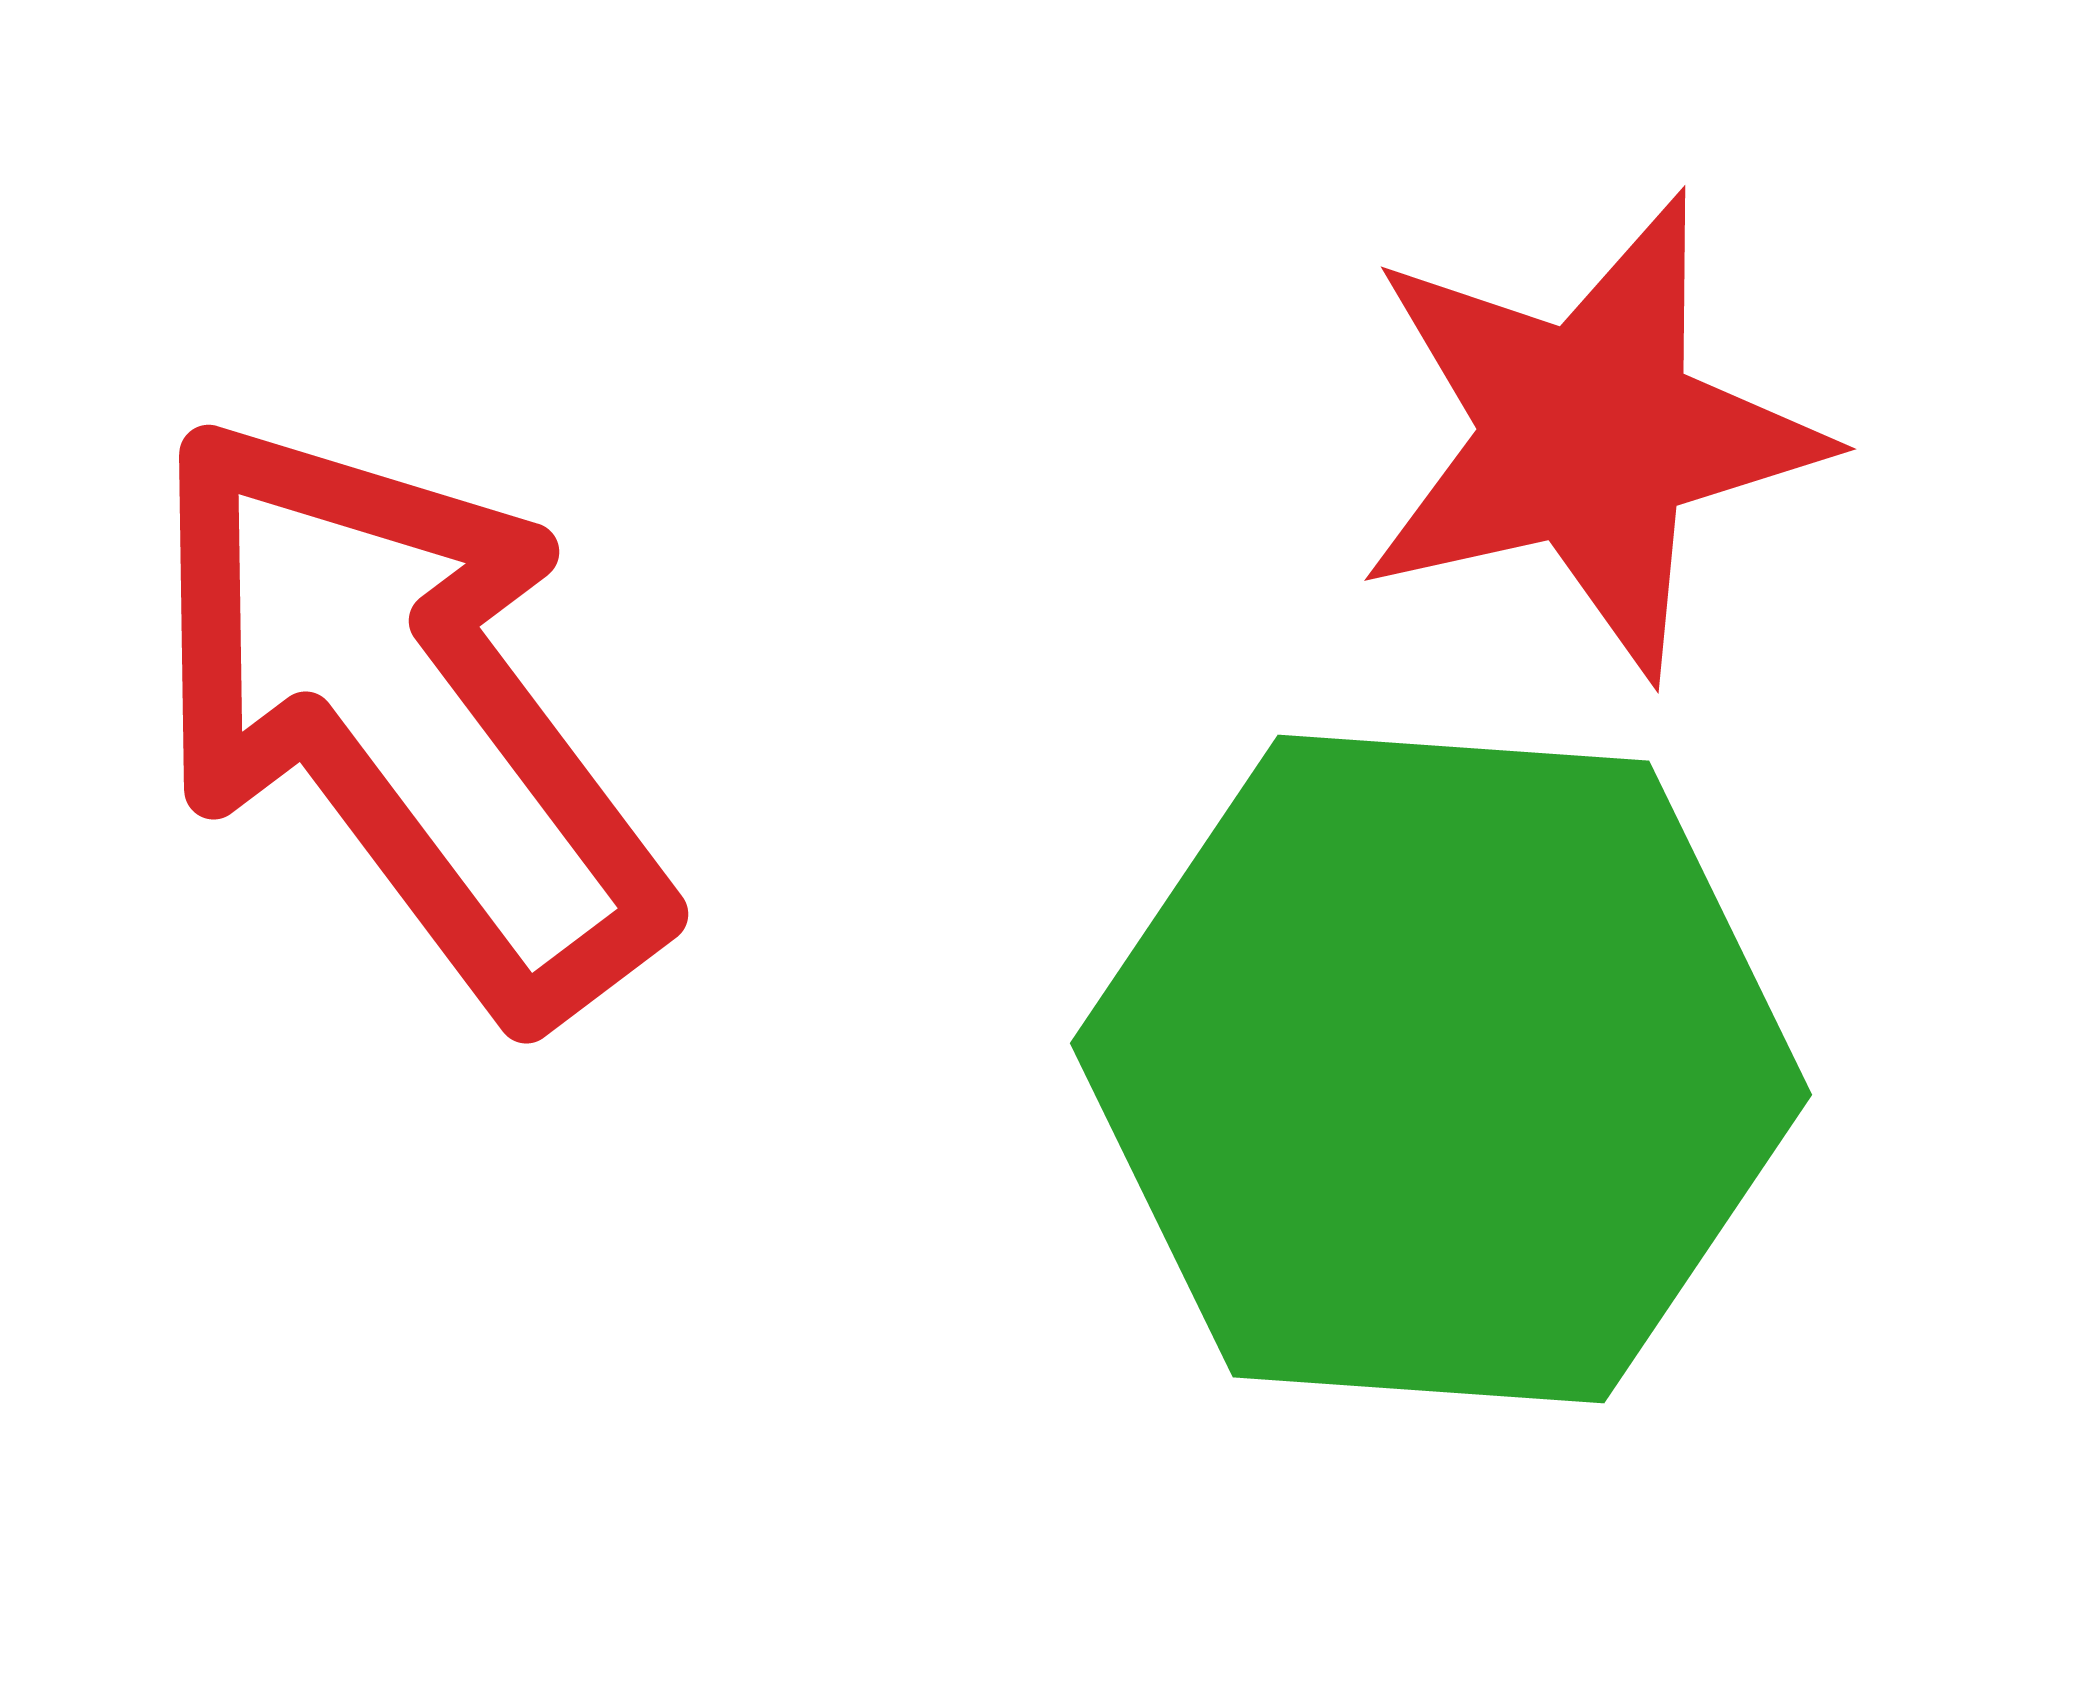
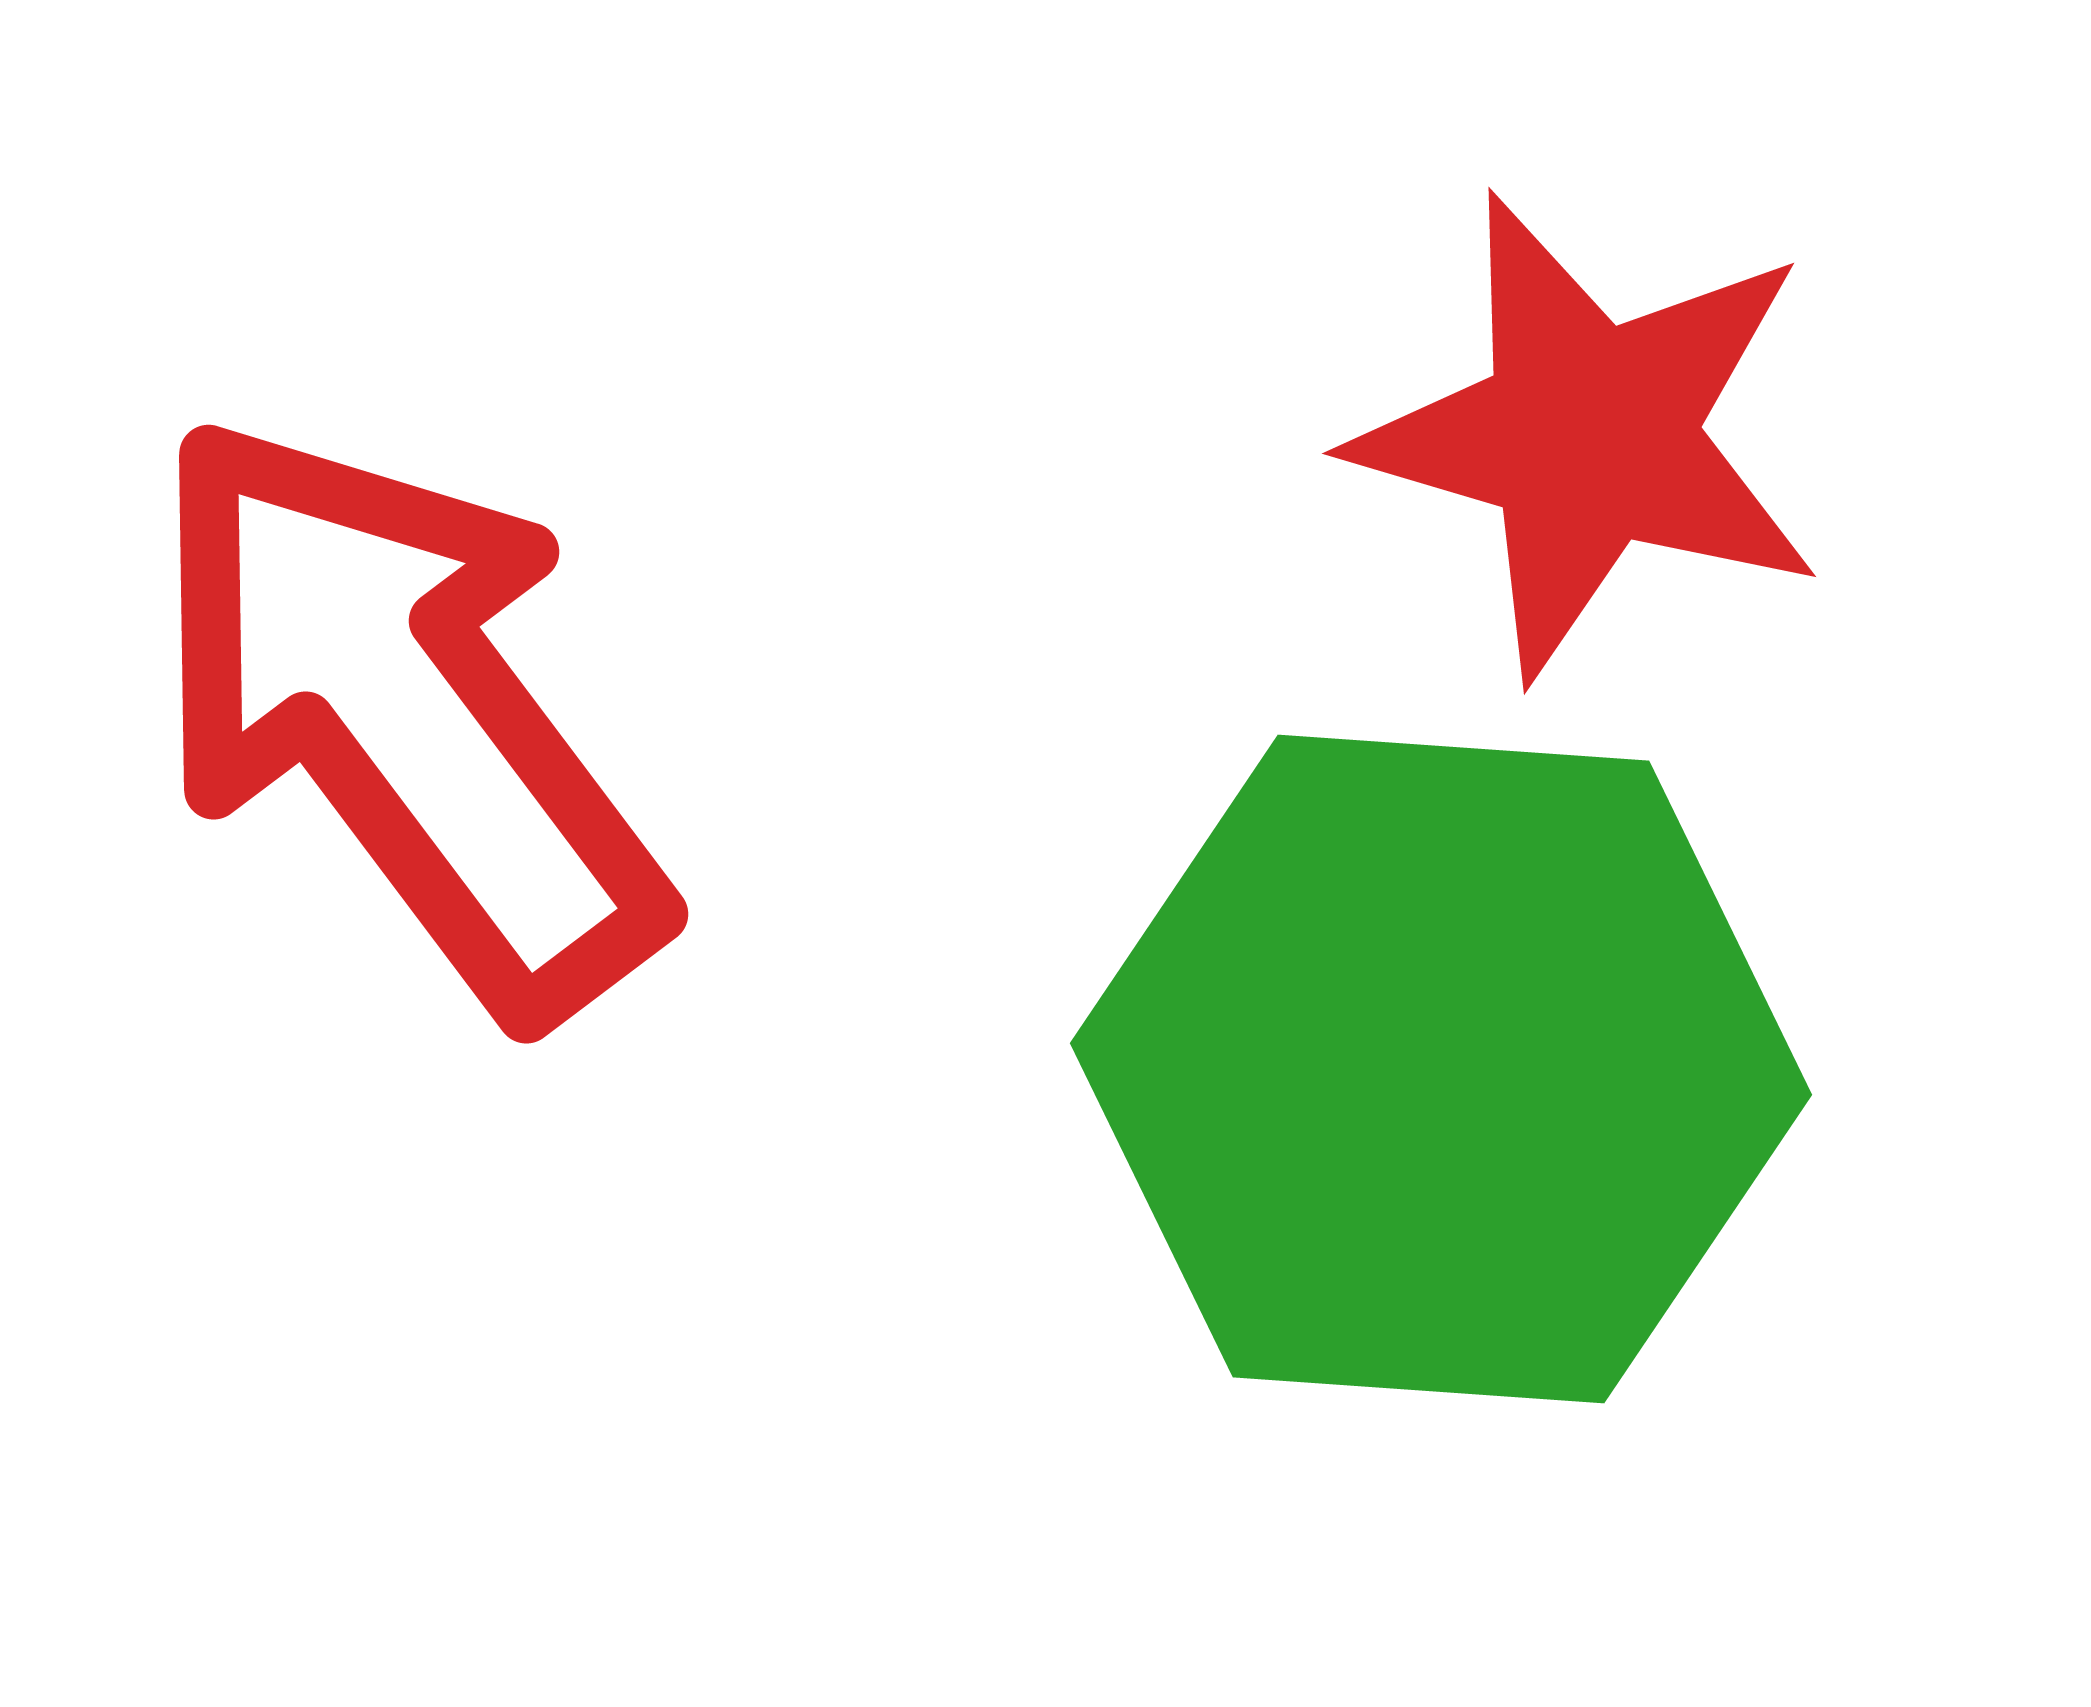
red star: rotated 29 degrees clockwise
